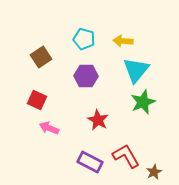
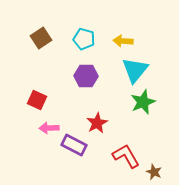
brown square: moved 19 px up
cyan triangle: moved 1 px left
red star: moved 1 px left, 3 px down; rotated 15 degrees clockwise
pink arrow: rotated 24 degrees counterclockwise
purple rectangle: moved 16 px left, 17 px up
brown star: rotated 21 degrees counterclockwise
